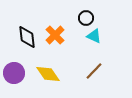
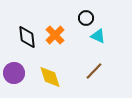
cyan triangle: moved 4 px right
yellow diamond: moved 2 px right, 3 px down; rotated 15 degrees clockwise
